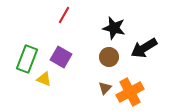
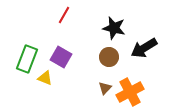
yellow triangle: moved 1 px right, 1 px up
